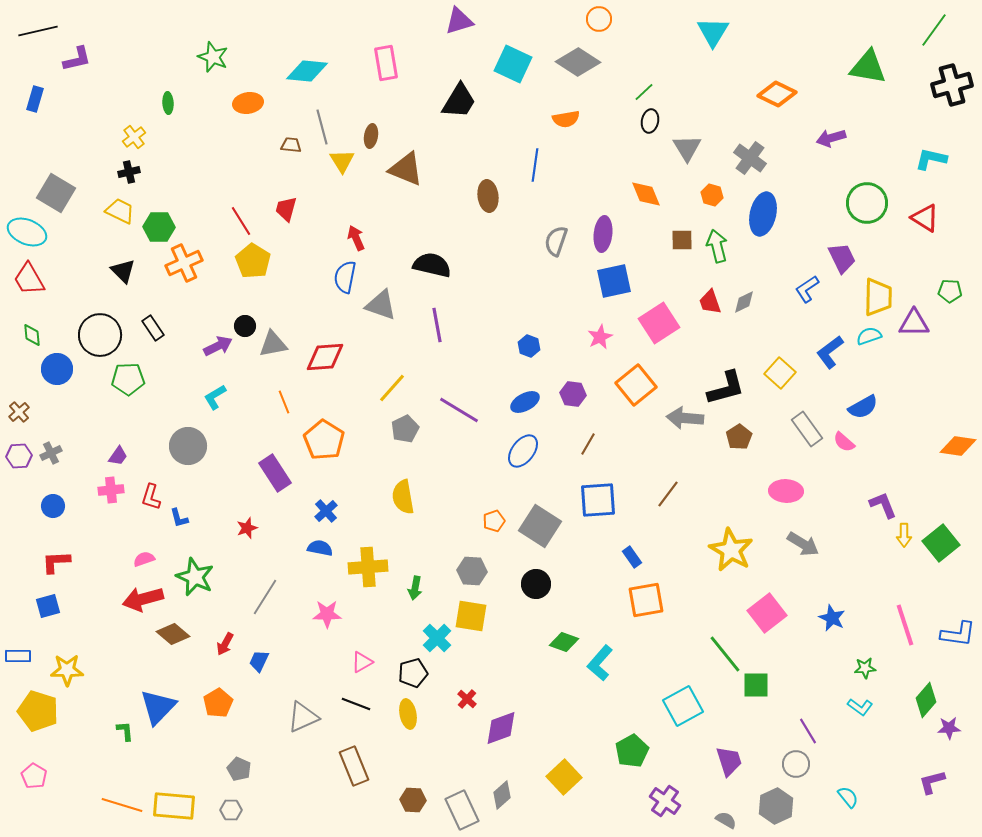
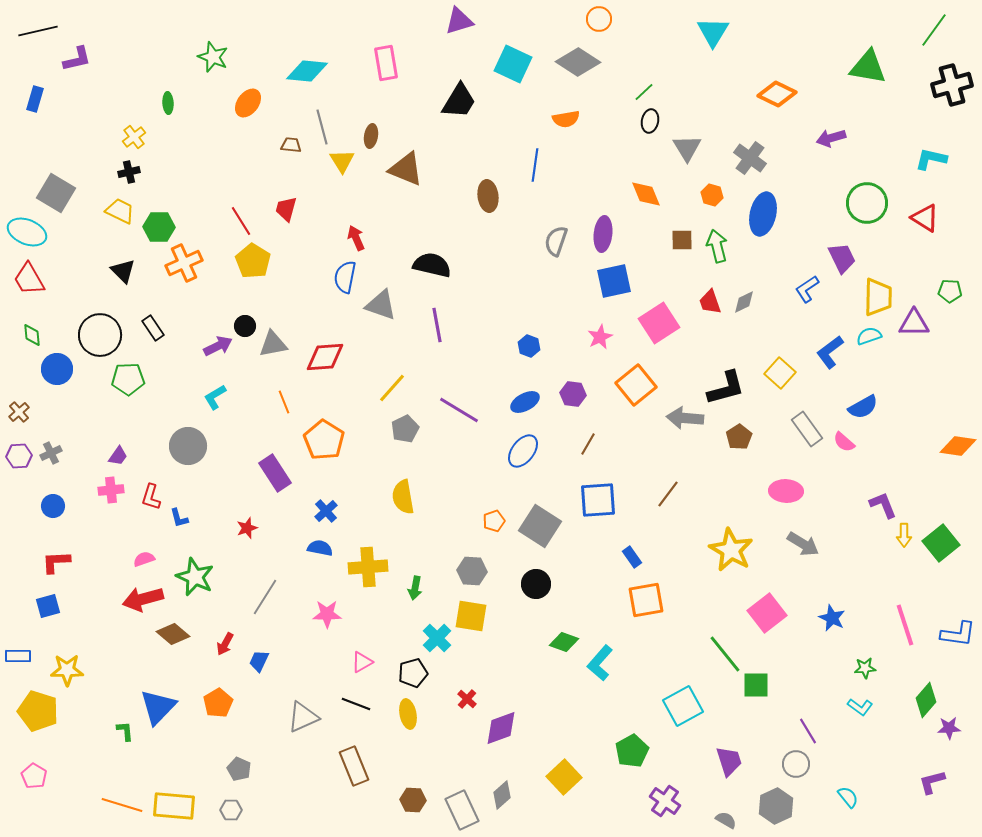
orange ellipse at (248, 103): rotated 44 degrees counterclockwise
